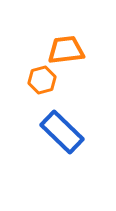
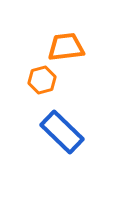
orange trapezoid: moved 3 px up
